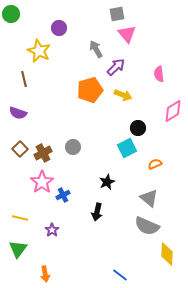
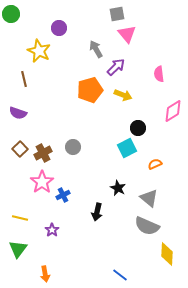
black star: moved 11 px right, 6 px down; rotated 21 degrees counterclockwise
